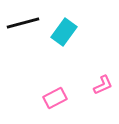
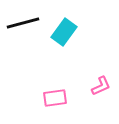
pink L-shape: moved 2 px left, 1 px down
pink rectangle: rotated 20 degrees clockwise
